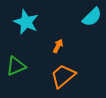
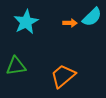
cyan star: rotated 20 degrees clockwise
orange arrow: moved 12 px right, 23 px up; rotated 64 degrees clockwise
green triangle: rotated 15 degrees clockwise
